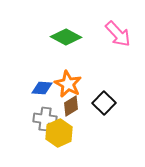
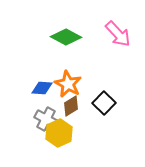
gray cross: moved 1 px right; rotated 20 degrees clockwise
